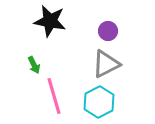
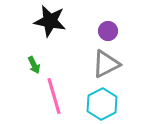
cyan hexagon: moved 3 px right, 2 px down
